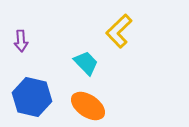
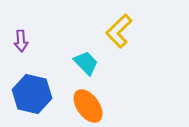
blue hexagon: moved 3 px up
orange ellipse: rotated 20 degrees clockwise
